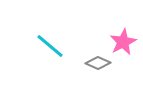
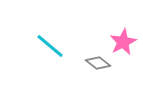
gray diamond: rotated 15 degrees clockwise
